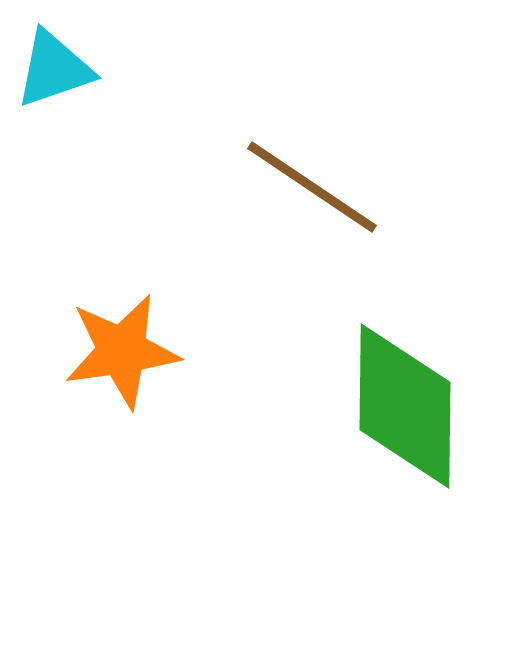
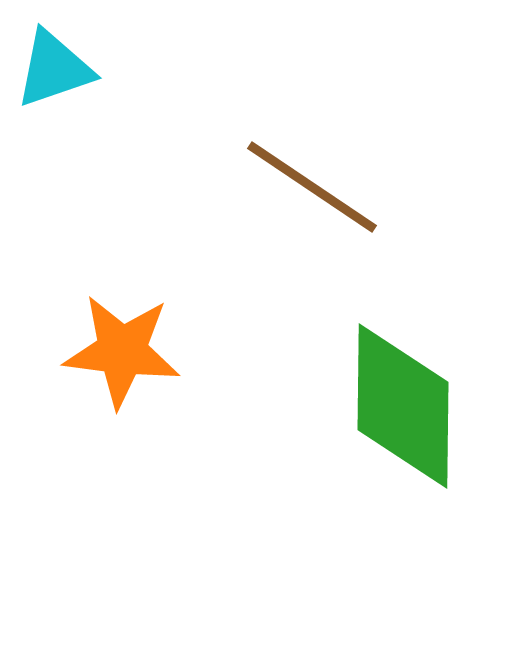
orange star: rotated 15 degrees clockwise
green diamond: moved 2 px left
